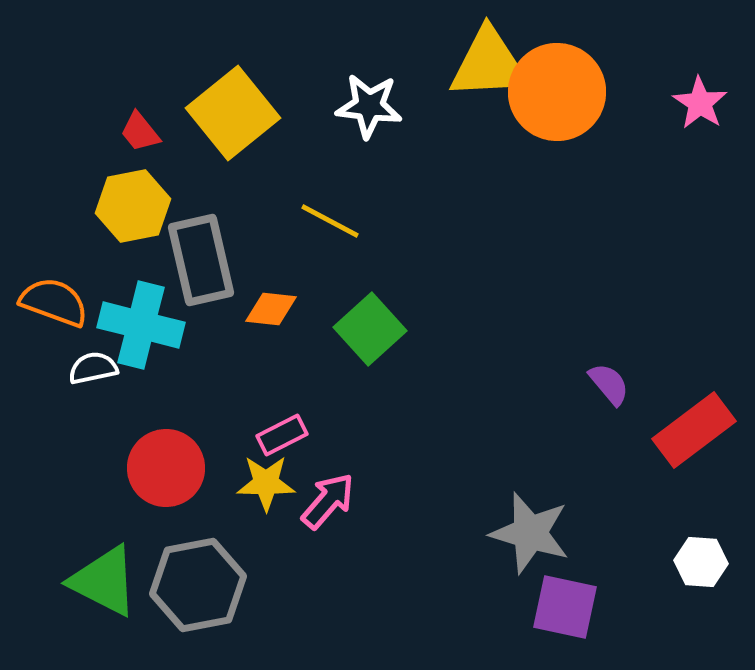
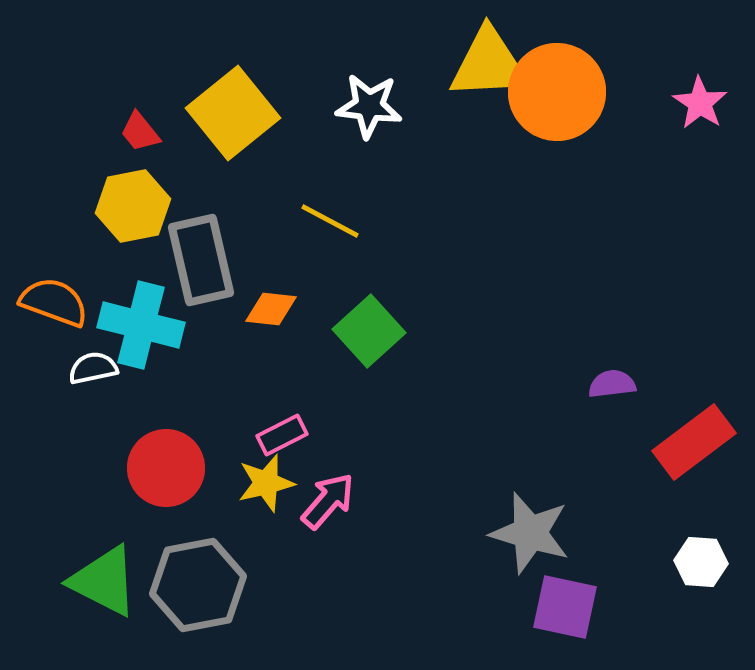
green square: moved 1 px left, 2 px down
purple semicircle: moved 3 px right; rotated 57 degrees counterclockwise
red rectangle: moved 12 px down
yellow star: rotated 14 degrees counterclockwise
